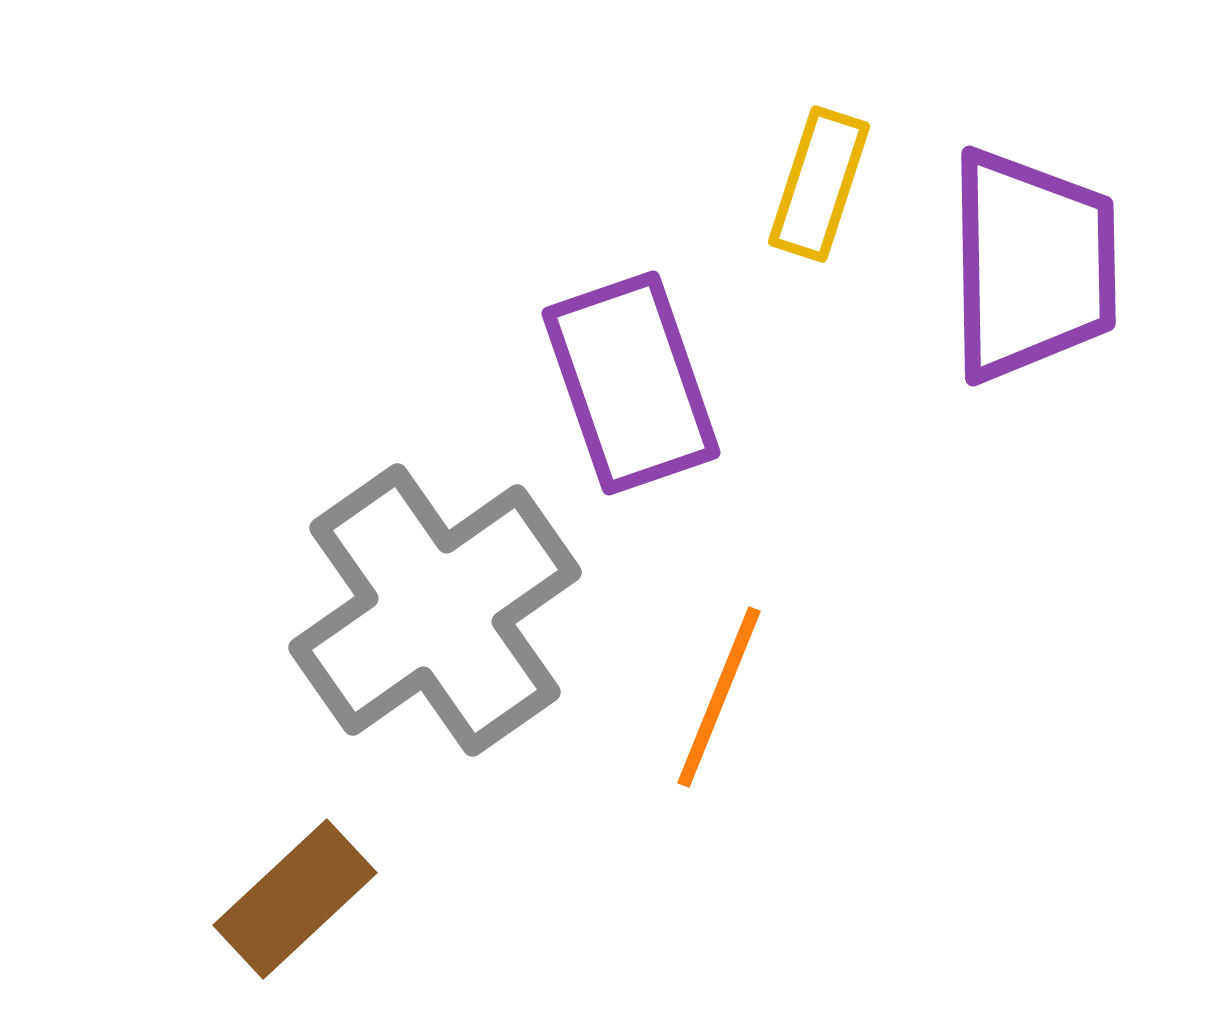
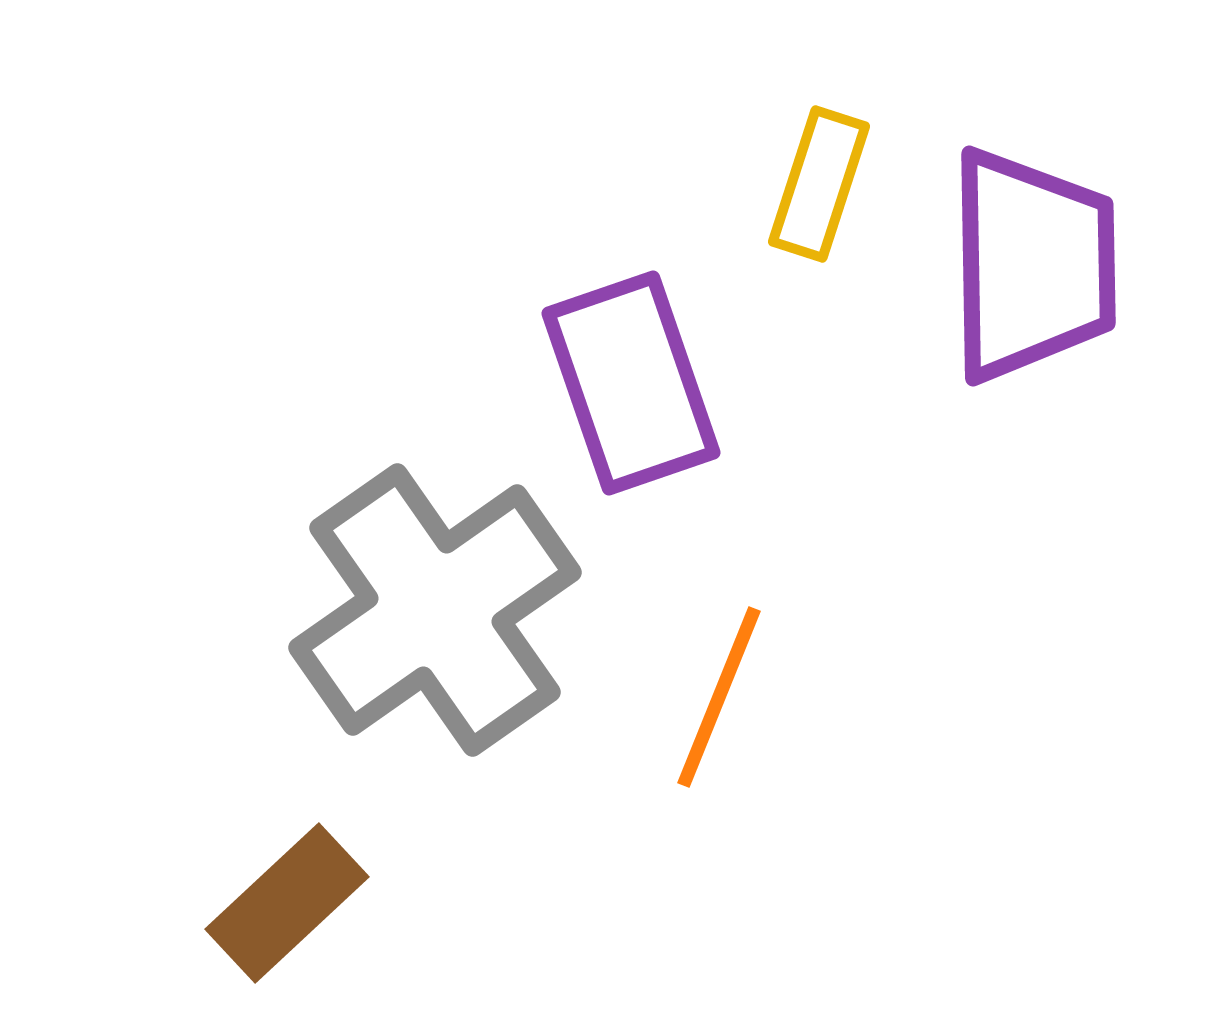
brown rectangle: moved 8 px left, 4 px down
